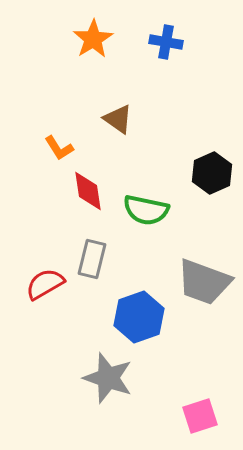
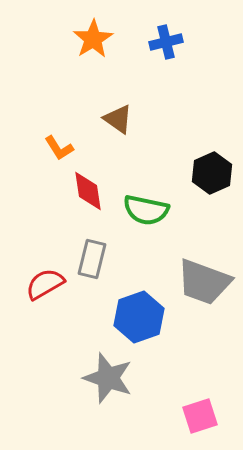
blue cross: rotated 24 degrees counterclockwise
